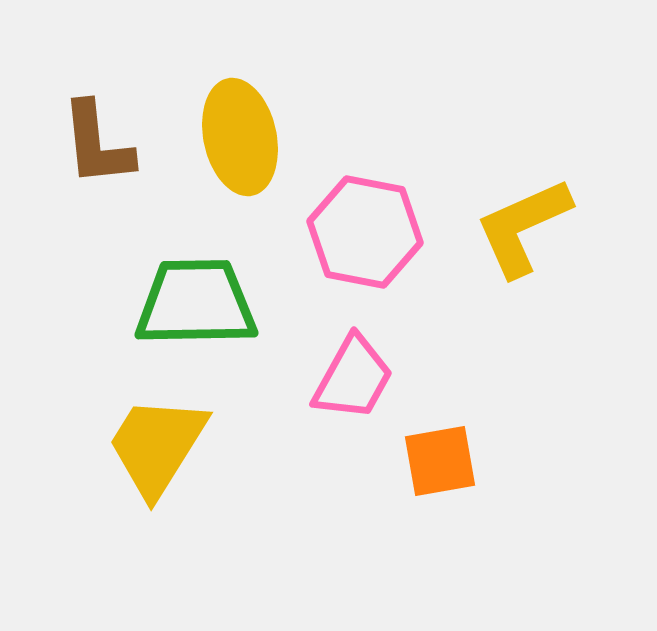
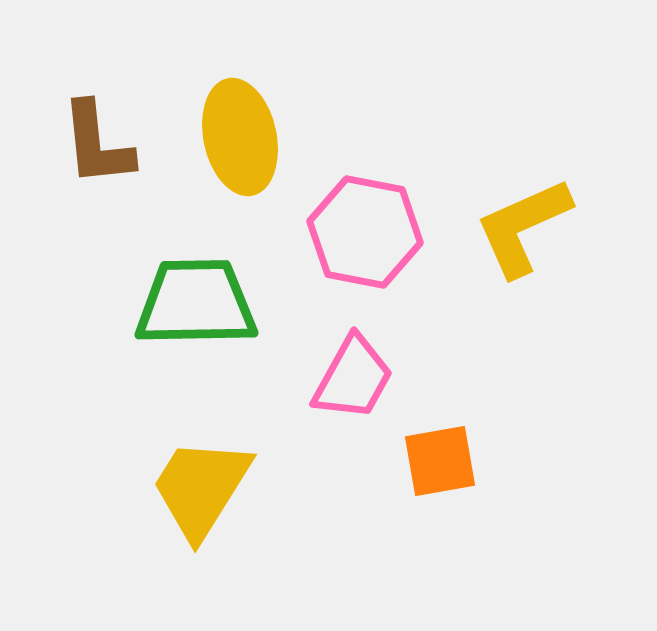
yellow trapezoid: moved 44 px right, 42 px down
